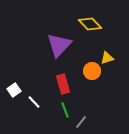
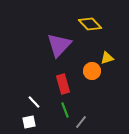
white square: moved 15 px right, 32 px down; rotated 24 degrees clockwise
